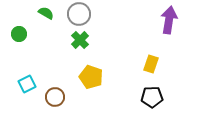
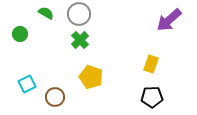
purple arrow: rotated 140 degrees counterclockwise
green circle: moved 1 px right
